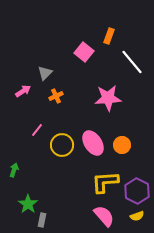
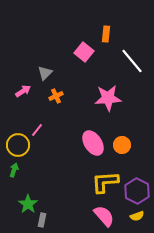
orange rectangle: moved 3 px left, 2 px up; rotated 14 degrees counterclockwise
white line: moved 1 px up
yellow circle: moved 44 px left
